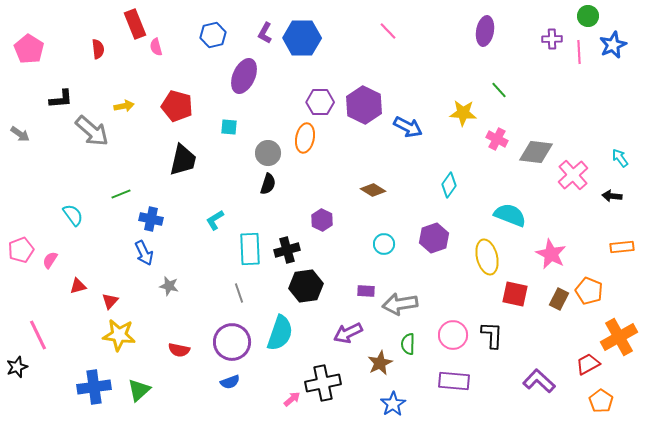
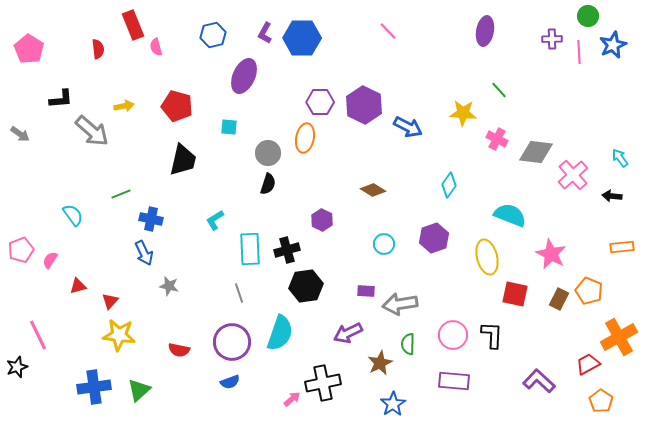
red rectangle at (135, 24): moved 2 px left, 1 px down
